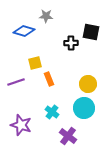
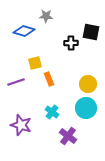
cyan circle: moved 2 px right
